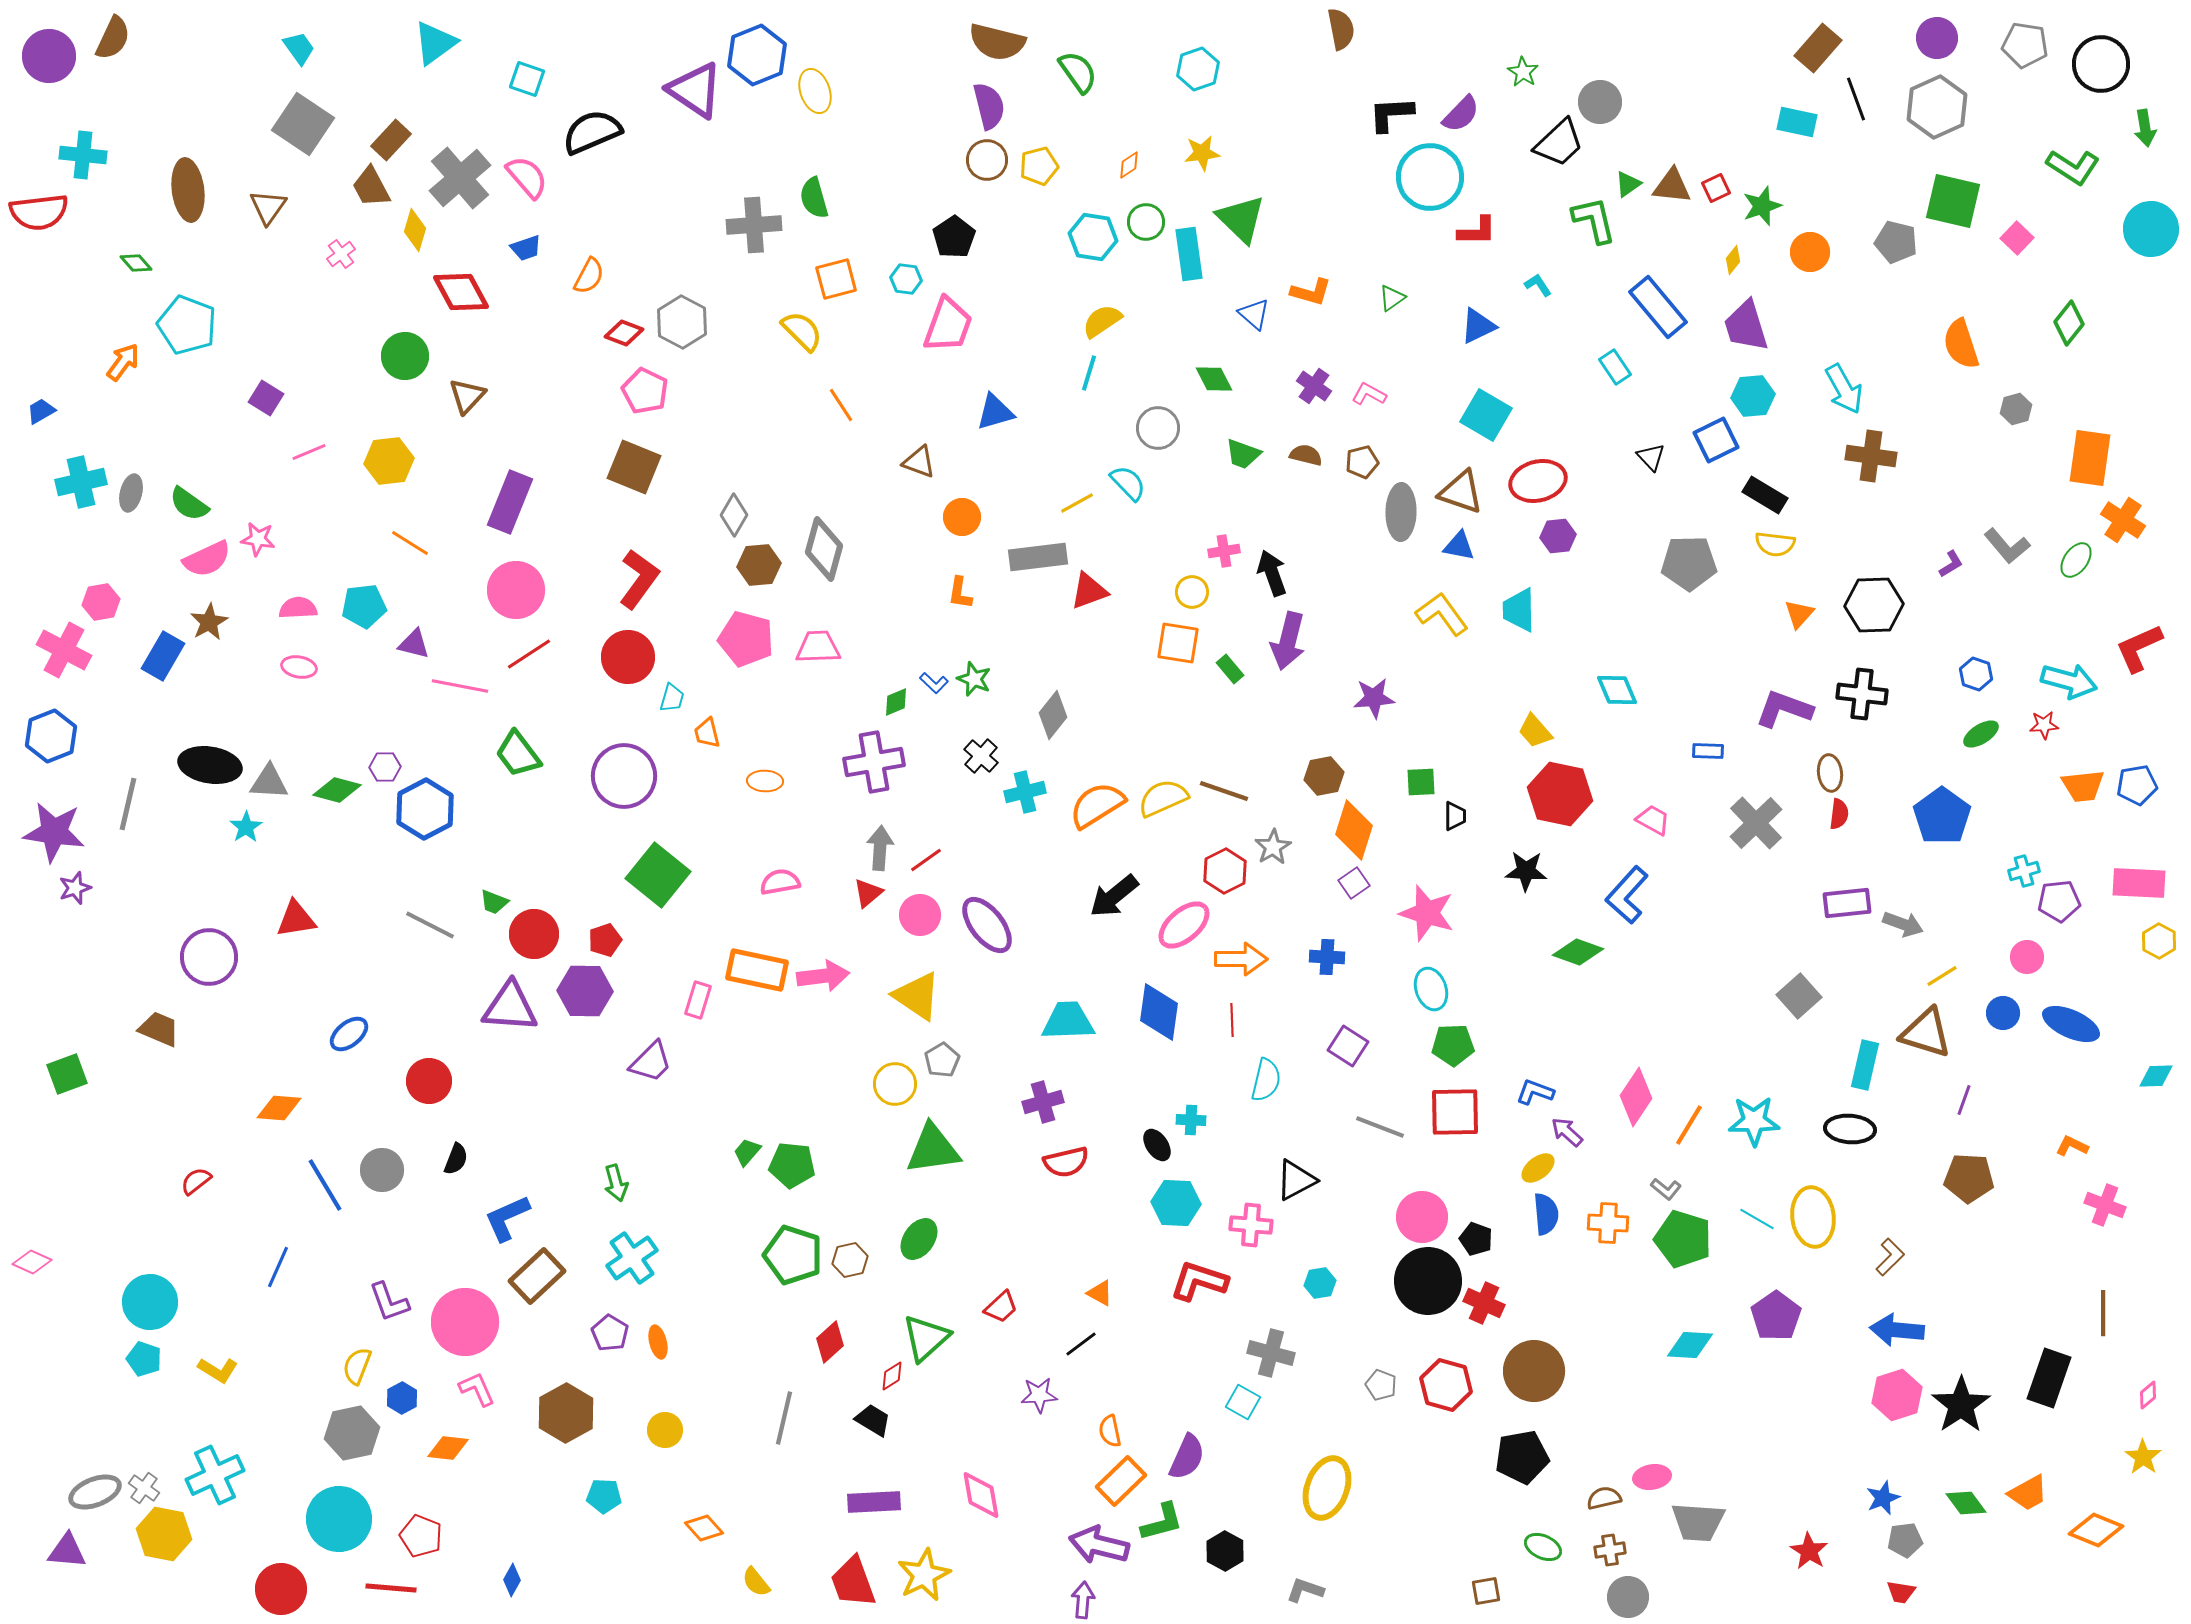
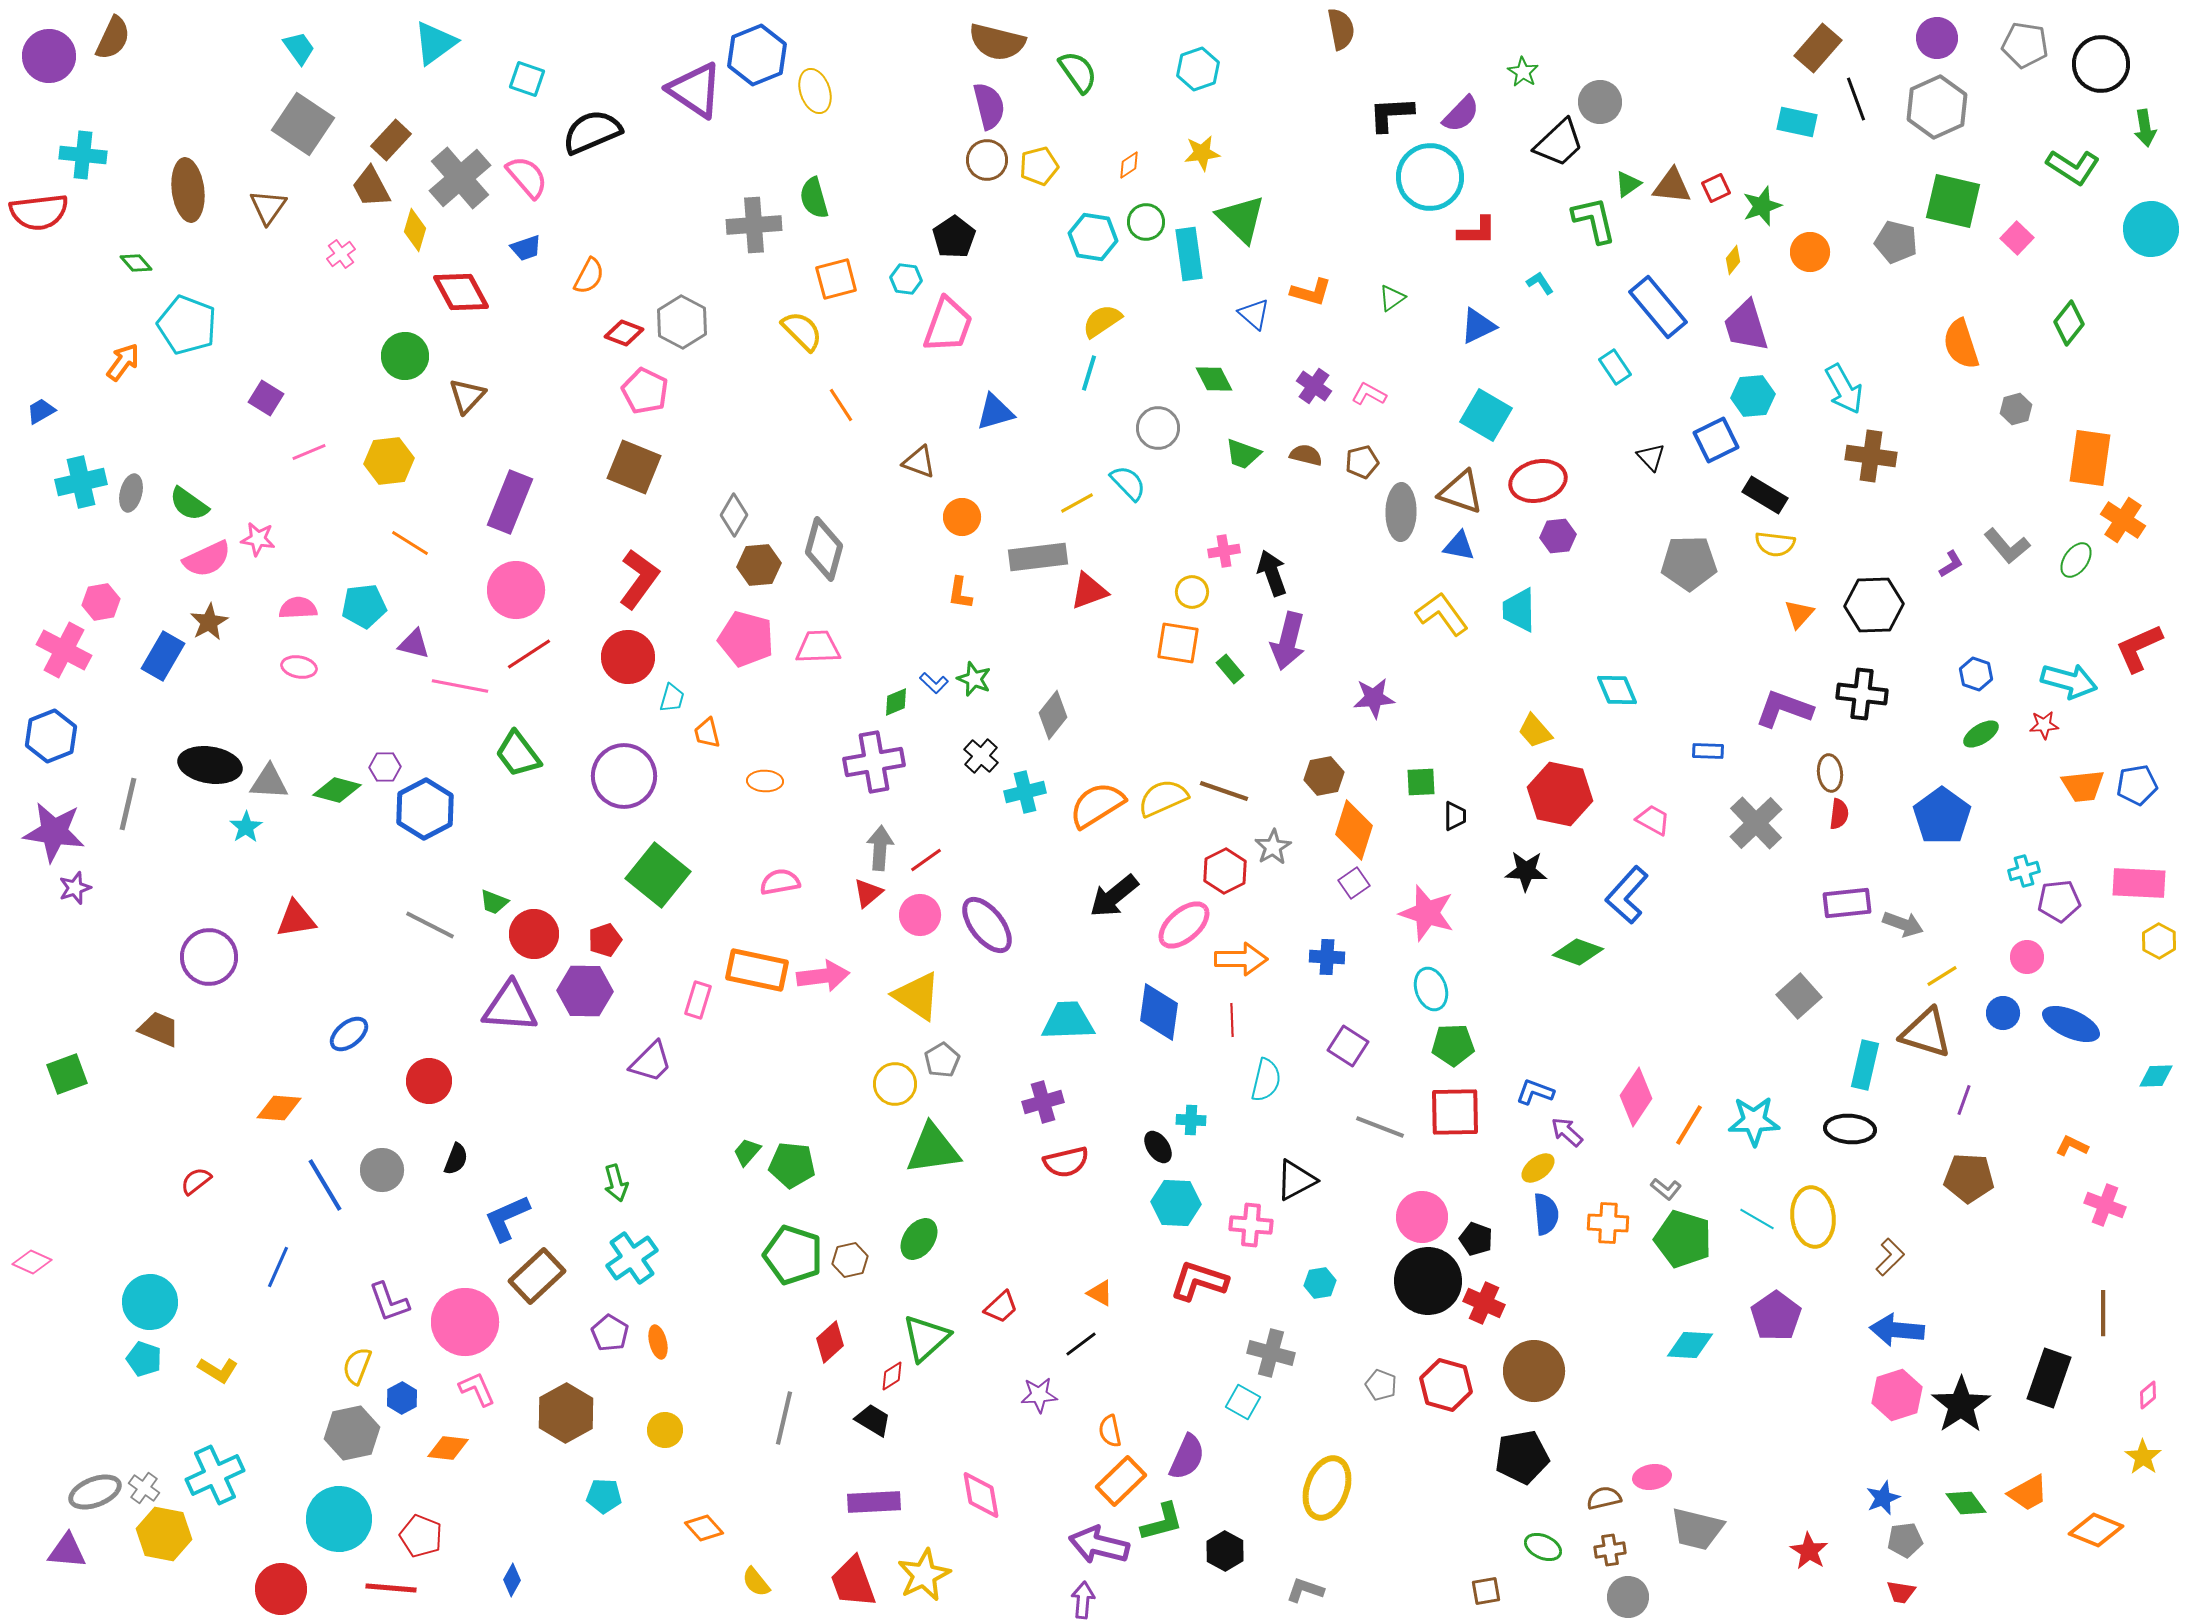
cyan L-shape at (1538, 285): moved 2 px right, 2 px up
black ellipse at (1157, 1145): moved 1 px right, 2 px down
gray trapezoid at (1698, 1522): moved 1 px left, 7 px down; rotated 10 degrees clockwise
